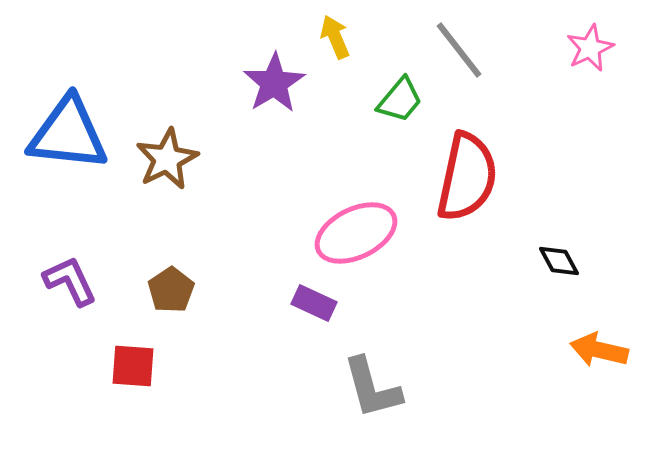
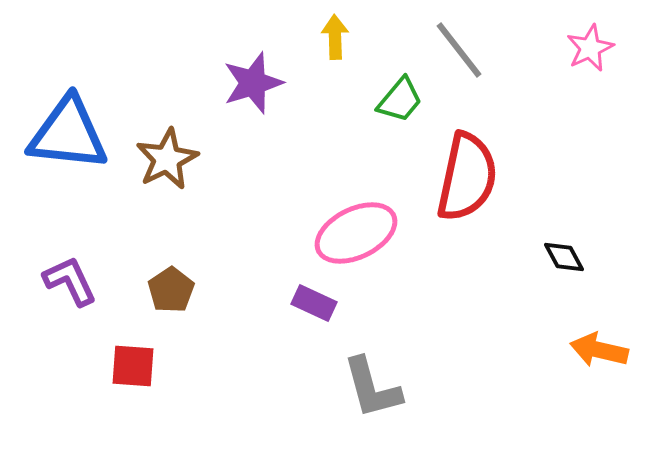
yellow arrow: rotated 21 degrees clockwise
purple star: moved 21 px left; rotated 14 degrees clockwise
black diamond: moved 5 px right, 4 px up
